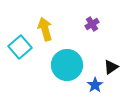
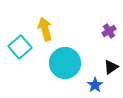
purple cross: moved 17 px right, 7 px down
cyan circle: moved 2 px left, 2 px up
